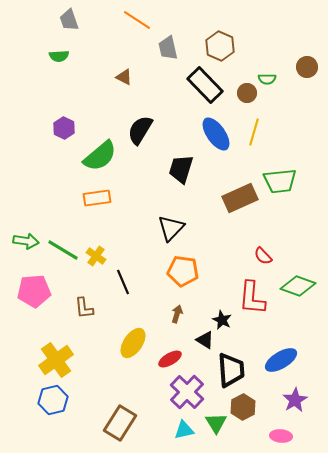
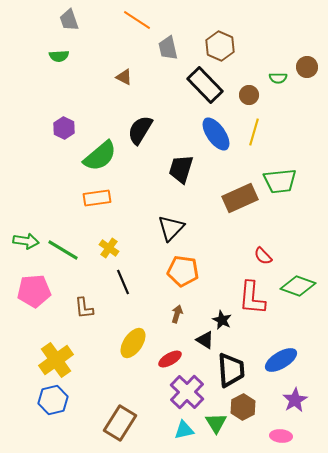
green semicircle at (267, 79): moved 11 px right, 1 px up
brown circle at (247, 93): moved 2 px right, 2 px down
yellow cross at (96, 256): moved 13 px right, 8 px up
